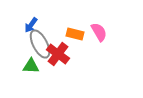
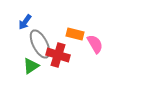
blue arrow: moved 6 px left, 3 px up
pink semicircle: moved 4 px left, 12 px down
red cross: moved 1 px down; rotated 20 degrees counterclockwise
green triangle: rotated 36 degrees counterclockwise
